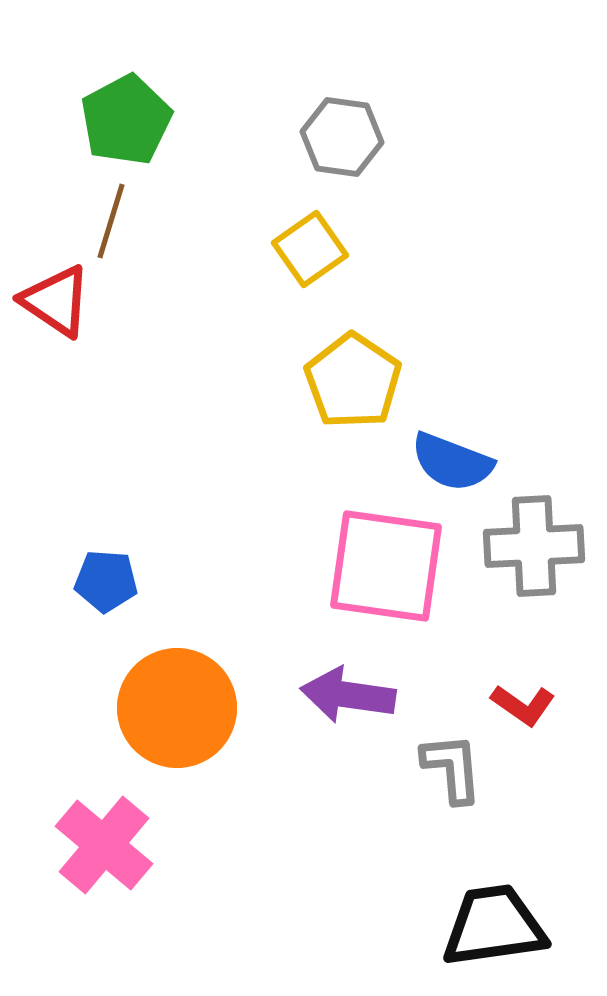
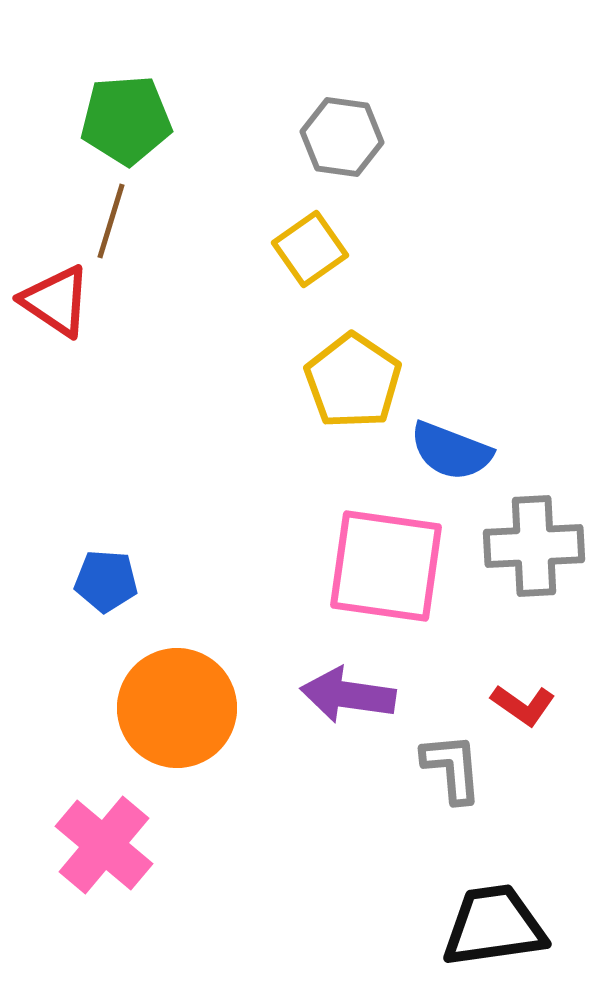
green pentagon: rotated 24 degrees clockwise
blue semicircle: moved 1 px left, 11 px up
